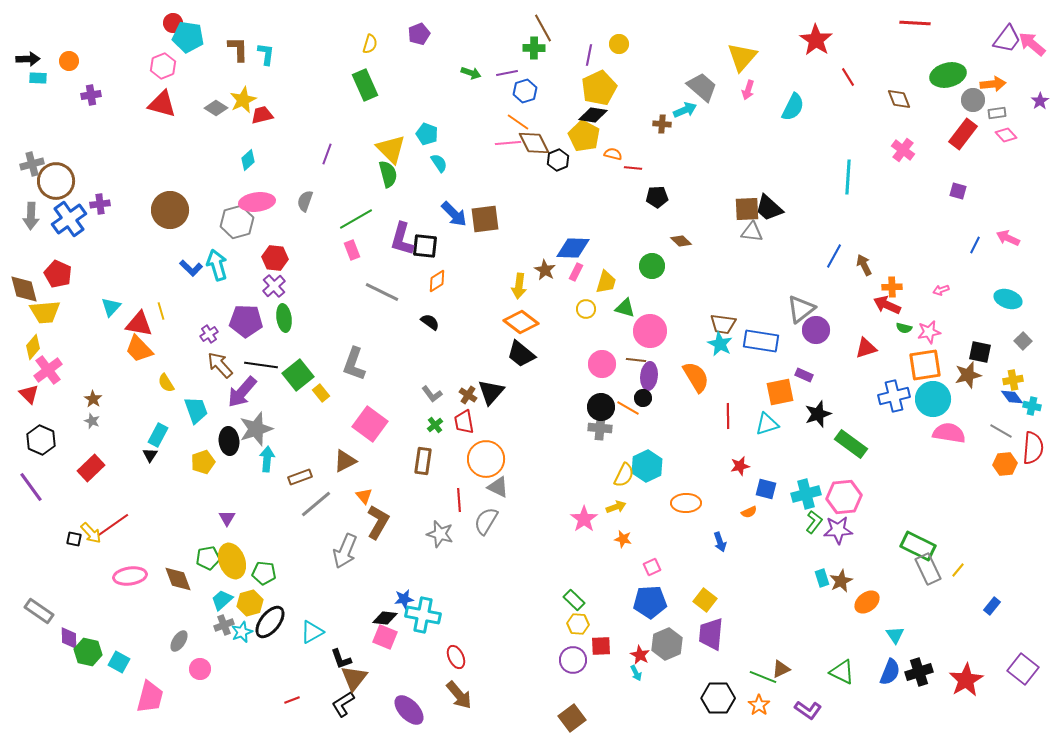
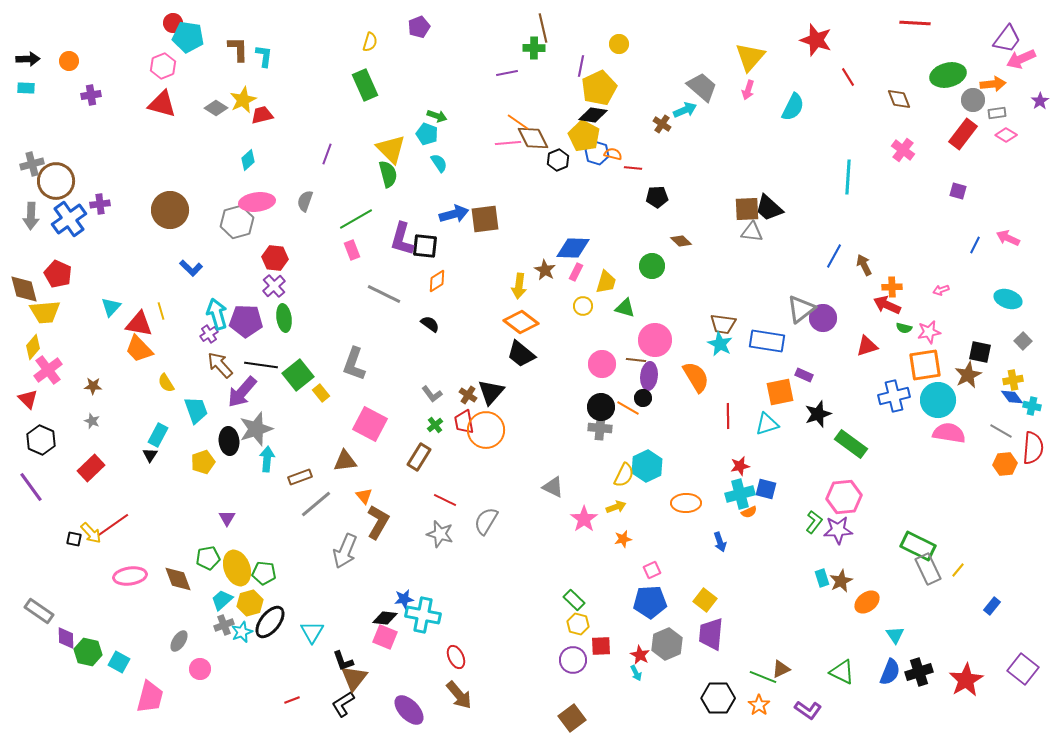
brown line at (543, 28): rotated 16 degrees clockwise
purple pentagon at (419, 34): moved 7 px up
red star at (816, 40): rotated 16 degrees counterclockwise
yellow semicircle at (370, 44): moved 2 px up
pink arrow at (1032, 44): moved 11 px left, 15 px down; rotated 64 degrees counterclockwise
cyan L-shape at (266, 54): moved 2 px left, 2 px down
purple line at (589, 55): moved 8 px left, 11 px down
yellow triangle at (742, 57): moved 8 px right
green arrow at (471, 73): moved 34 px left, 43 px down
cyan rectangle at (38, 78): moved 12 px left, 10 px down
blue hexagon at (525, 91): moved 72 px right, 62 px down; rotated 25 degrees counterclockwise
brown cross at (662, 124): rotated 30 degrees clockwise
pink diamond at (1006, 135): rotated 15 degrees counterclockwise
brown diamond at (534, 143): moved 1 px left, 5 px up
blue arrow at (454, 214): rotated 60 degrees counterclockwise
cyan arrow at (217, 265): moved 49 px down
gray line at (382, 292): moved 2 px right, 2 px down
yellow circle at (586, 309): moved 3 px left, 3 px up
black semicircle at (430, 322): moved 2 px down
purple circle at (816, 330): moved 7 px right, 12 px up
pink circle at (650, 331): moved 5 px right, 9 px down
blue rectangle at (761, 341): moved 6 px right
red triangle at (866, 348): moved 1 px right, 2 px up
brown star at (968, 375): rotated 12 degrees counterclockwise
red triangle at (29, 394): moved 1 px left, 5 px down
brown star at (93, 399): moved 13 px up; rotated 30 degrees counterclockwise
cyan circle at (933, 399): moved 5 px right, 1 px down
pink square at (370, 424): rotated 8 degrees counterclockwise
orange circle at (486, 459): moved 29 px up
brown triangle at (345, 461): rotated 20 degrees clockwise
brown rectangle at (423, 461): moved 4 px left, 4 px up; rotated 24 degrees clockwise
gray triangle at (498, 487): moved 55 px right
cyan cross at (806, 494): moved 66 px left
red line at (459, 500): moved 14 px left; rotated 60 degrees counterclockwise
orange star at (623, 539): rotated 24 degrees counterclockwise
yellow ellipse at (232, 561): moved 5 px right, 7 px down
pink square at (652, 567): moved 3 px down
yellow hexagon at (578, 624): rotated 10 degrees clockwise
cyan triangle at (312, 632): rotated 30 degrees counterclockwise
purple diamond at (69, 638): moved 3 px left
black L-shape at (341, 659): moved 2 px right, 2 px down
